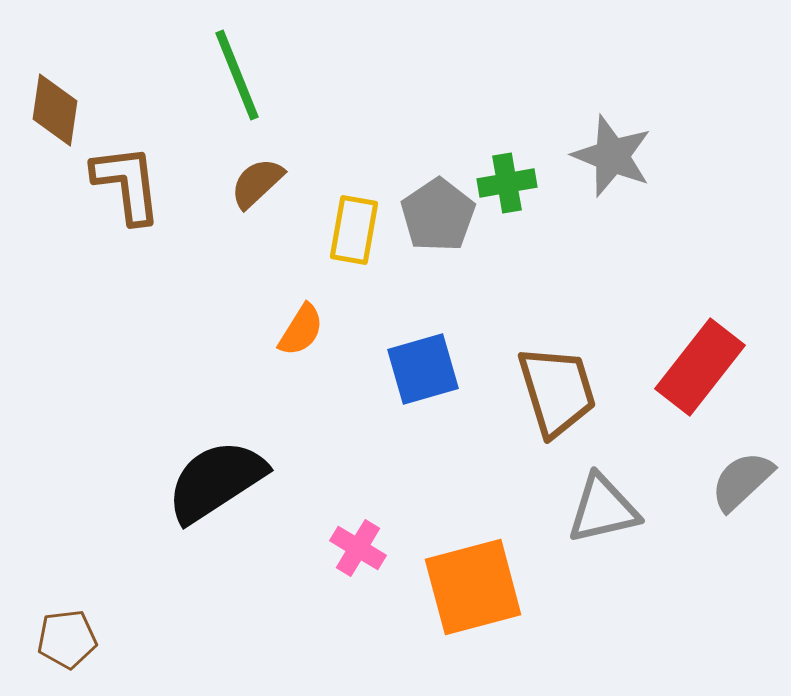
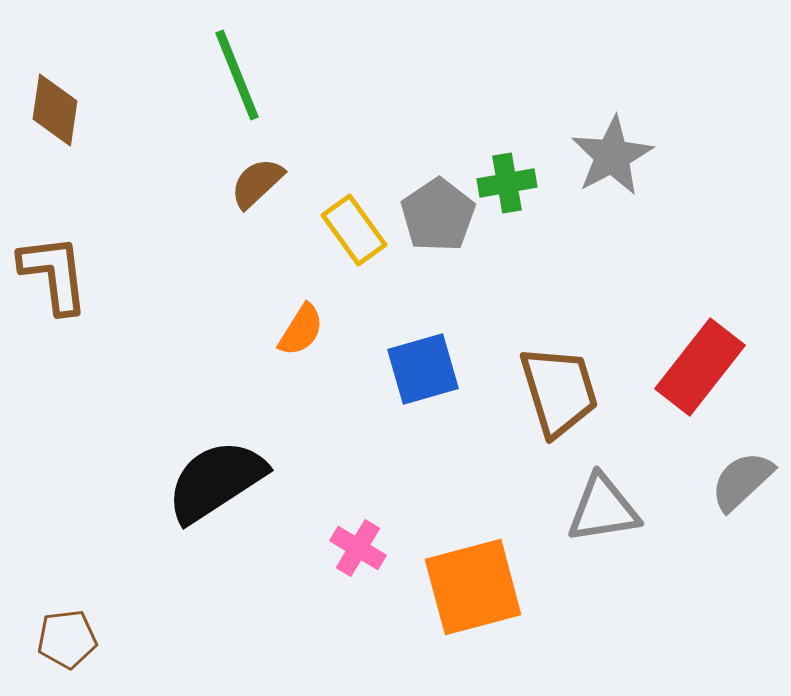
gray star: rotated 22 degrees clockwise
brown L-shape: moved 73 px left, 90 px down
yellow rectangle: rotated 46 degrees counterclockwise
brown trapezoid: moved 2 px right
gray triangle: rotated 4 degrees clockwise
